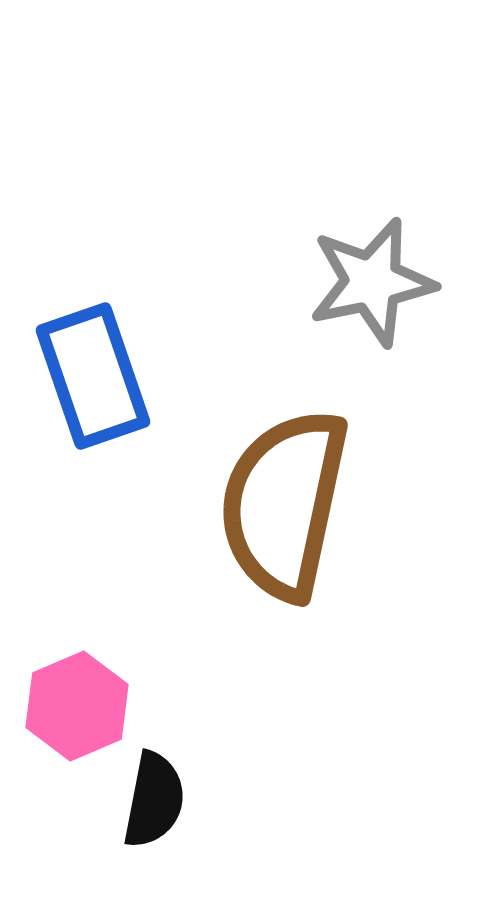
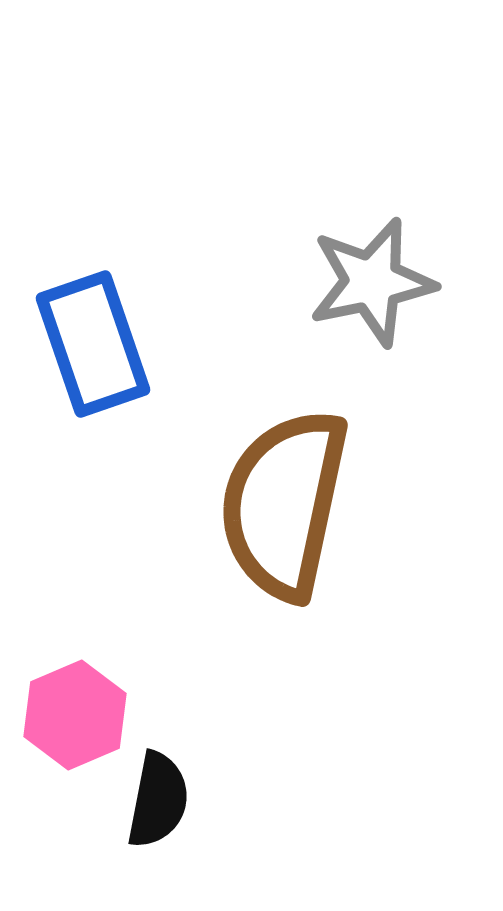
blue rectangle: moved 32 px up
pink hexagon: moved 2 px left, 9 px down
black semicircle: moved 4 px right
